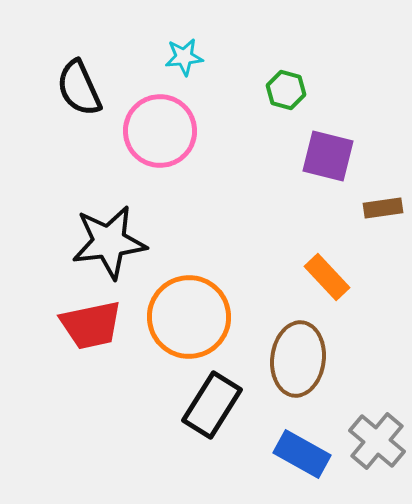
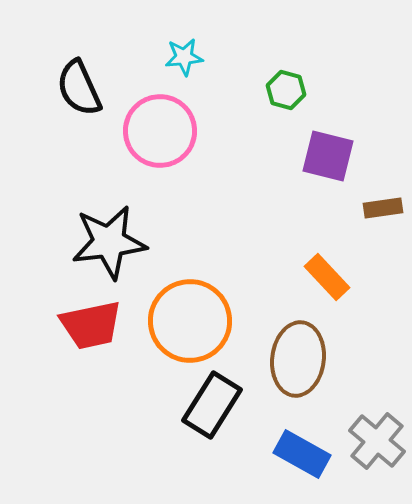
orange circle: moved 1 px right, 4 px down
